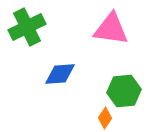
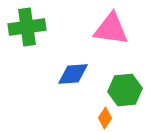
green cross: rotated 18 degrees clockwise
blue diamond: moved 13 px right
green hexagon: moved 1 px right, 1 px up
